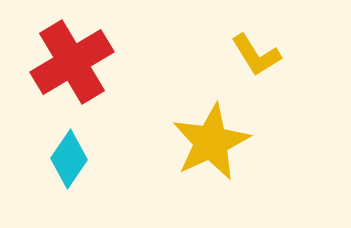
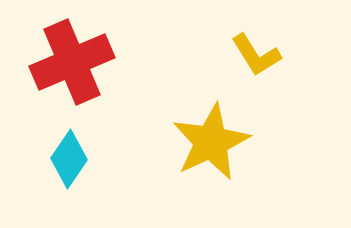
red cross: rotated 8 degrees clockwise
